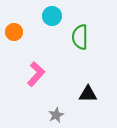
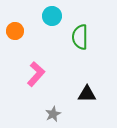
orange circle: moved 1 px right, 1 px up
black triangle: moved 1 px left
gray star: moved 3 px left, 1 px up
